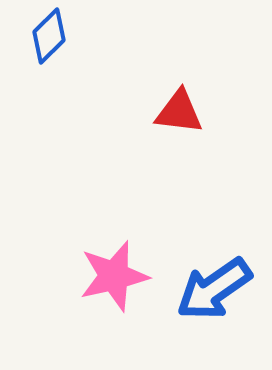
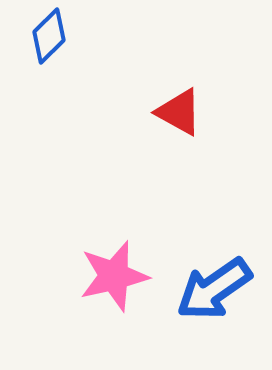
red triangle: rotated 22 degrees clockwise
